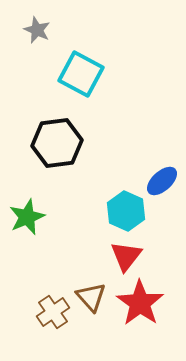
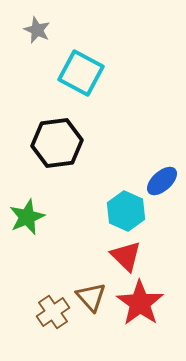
cyan square: moved 1 px up
red triangle: rotated 24 degrees counterclockwise
